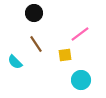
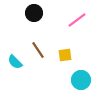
pink line: moved 3 px left, 14 px up
brown line: moved 2 px right, 6 px down
